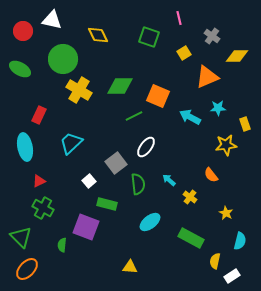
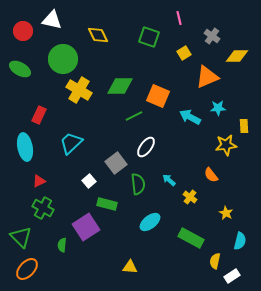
yellow rectangle at (245, 124): moved 1 px left, 2 px down; rotated 16 degrees clockwise
purple square at (86, 227): rotated 36 degrees clockwise
